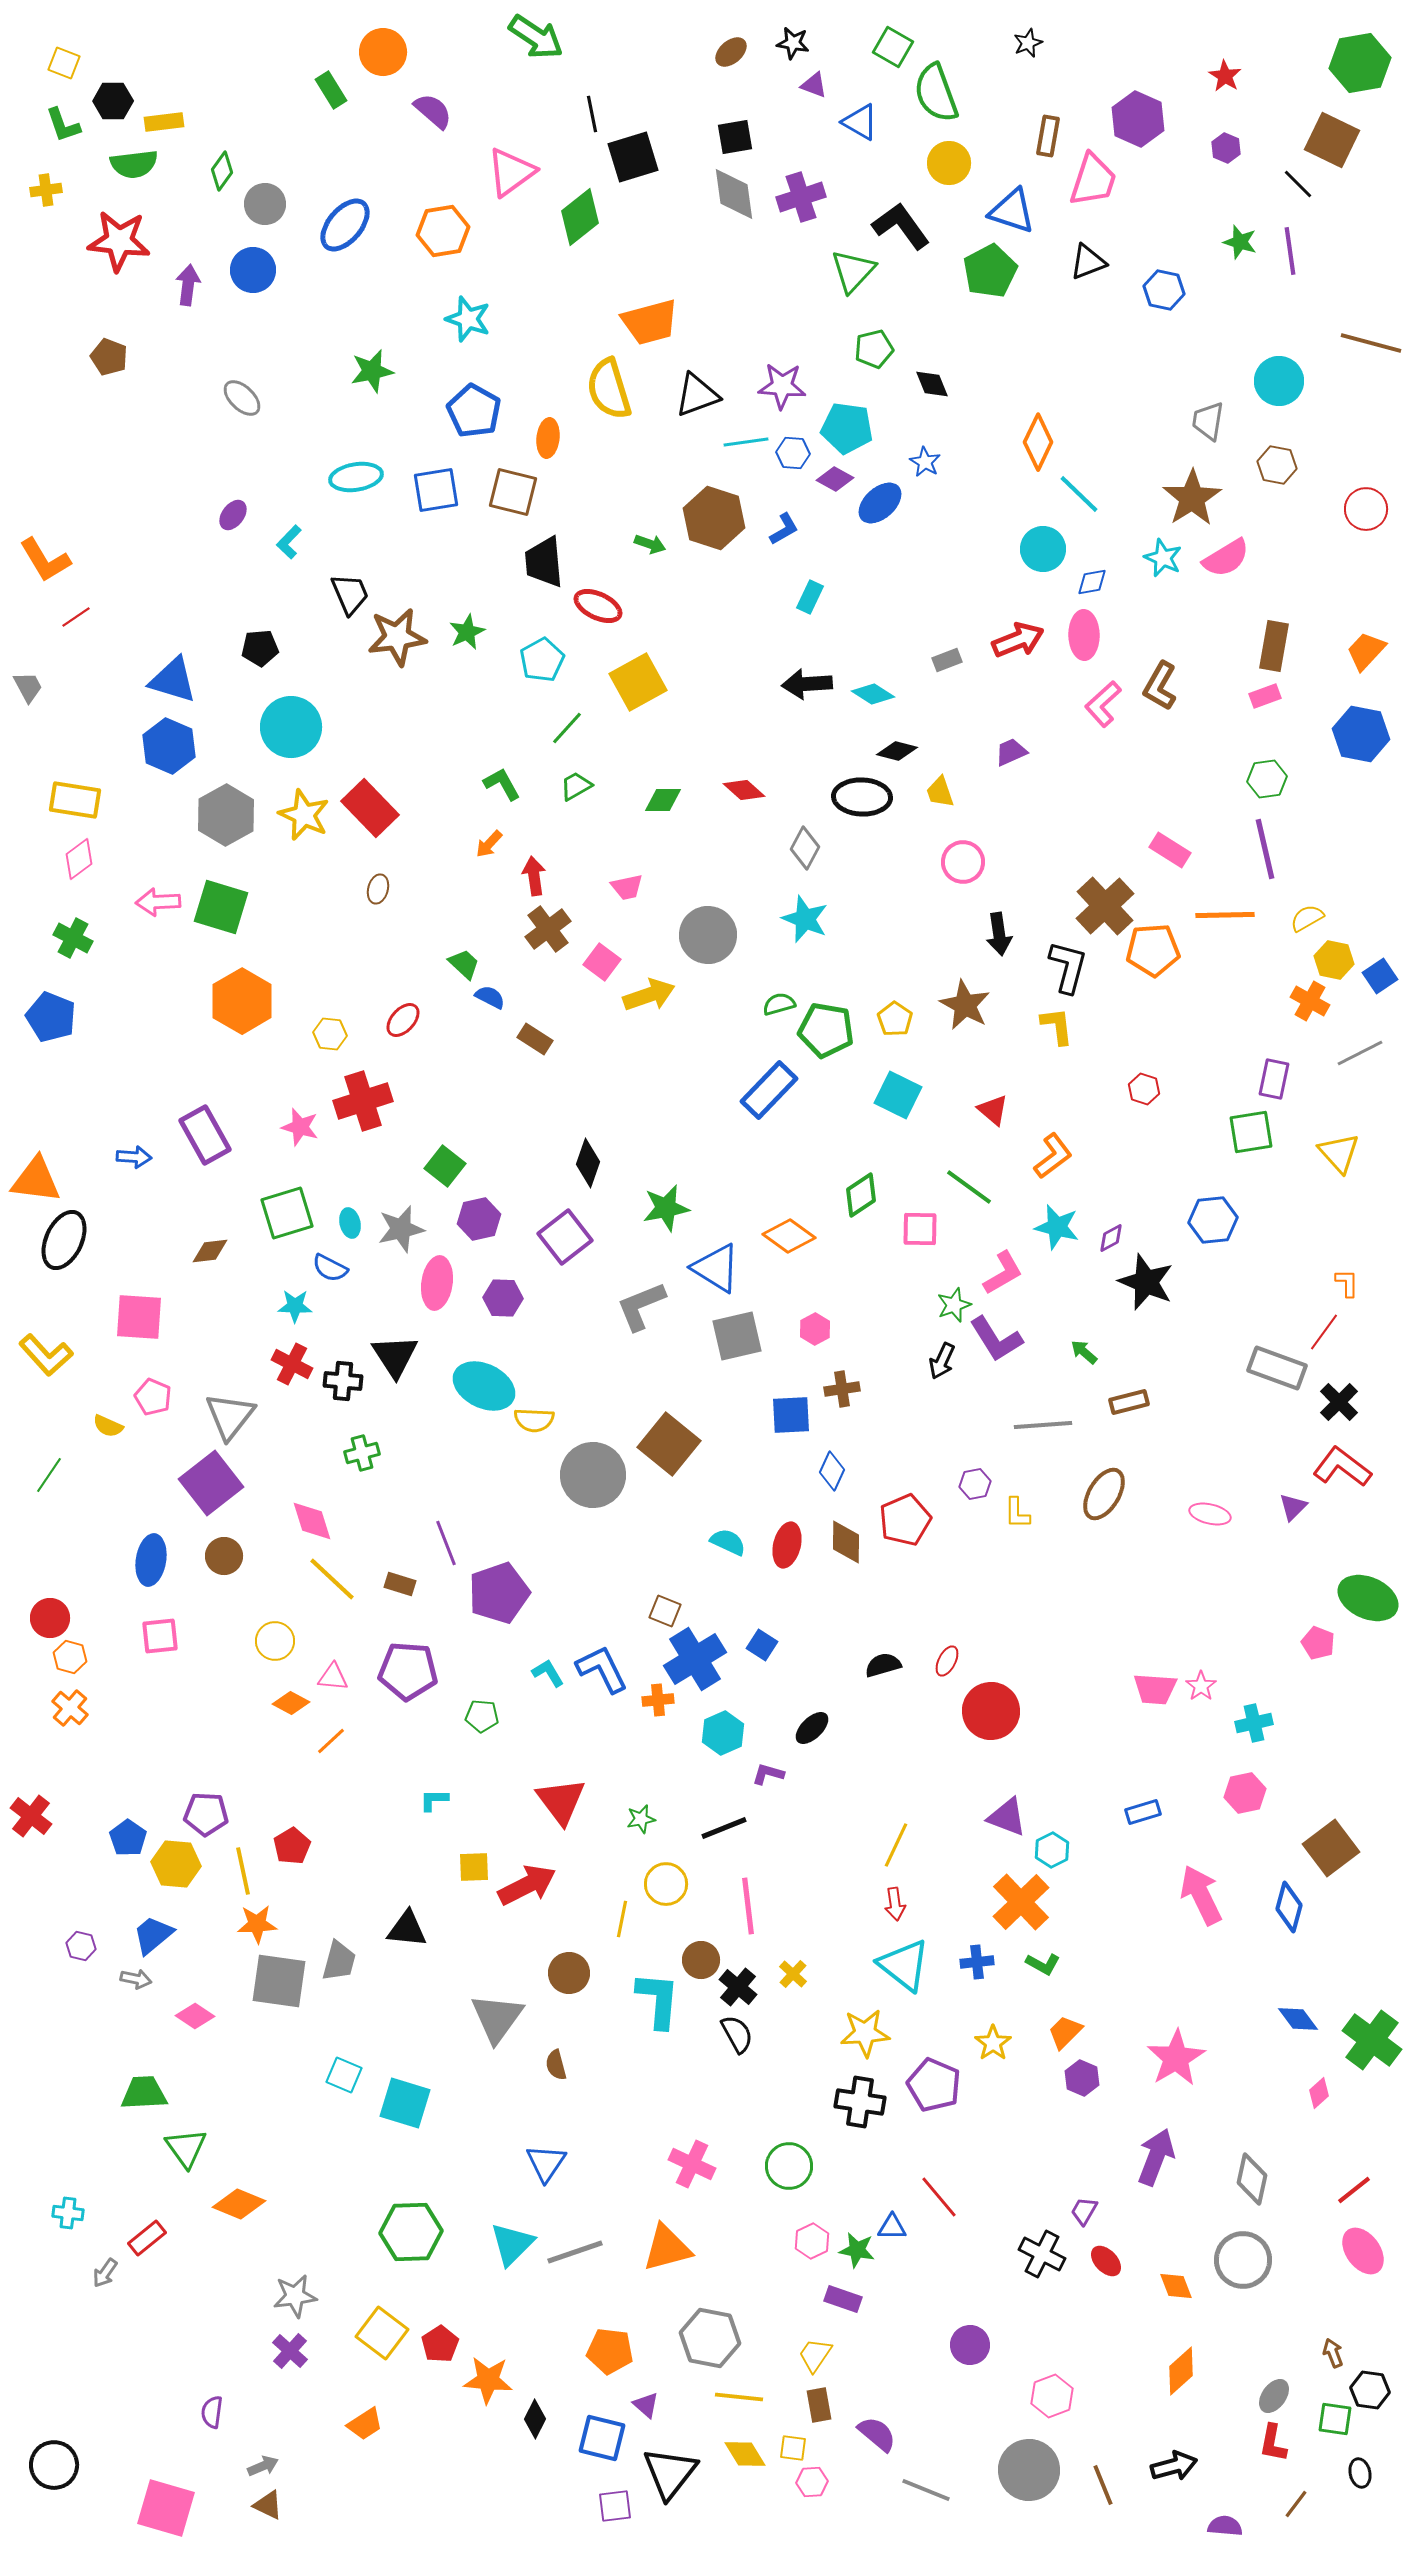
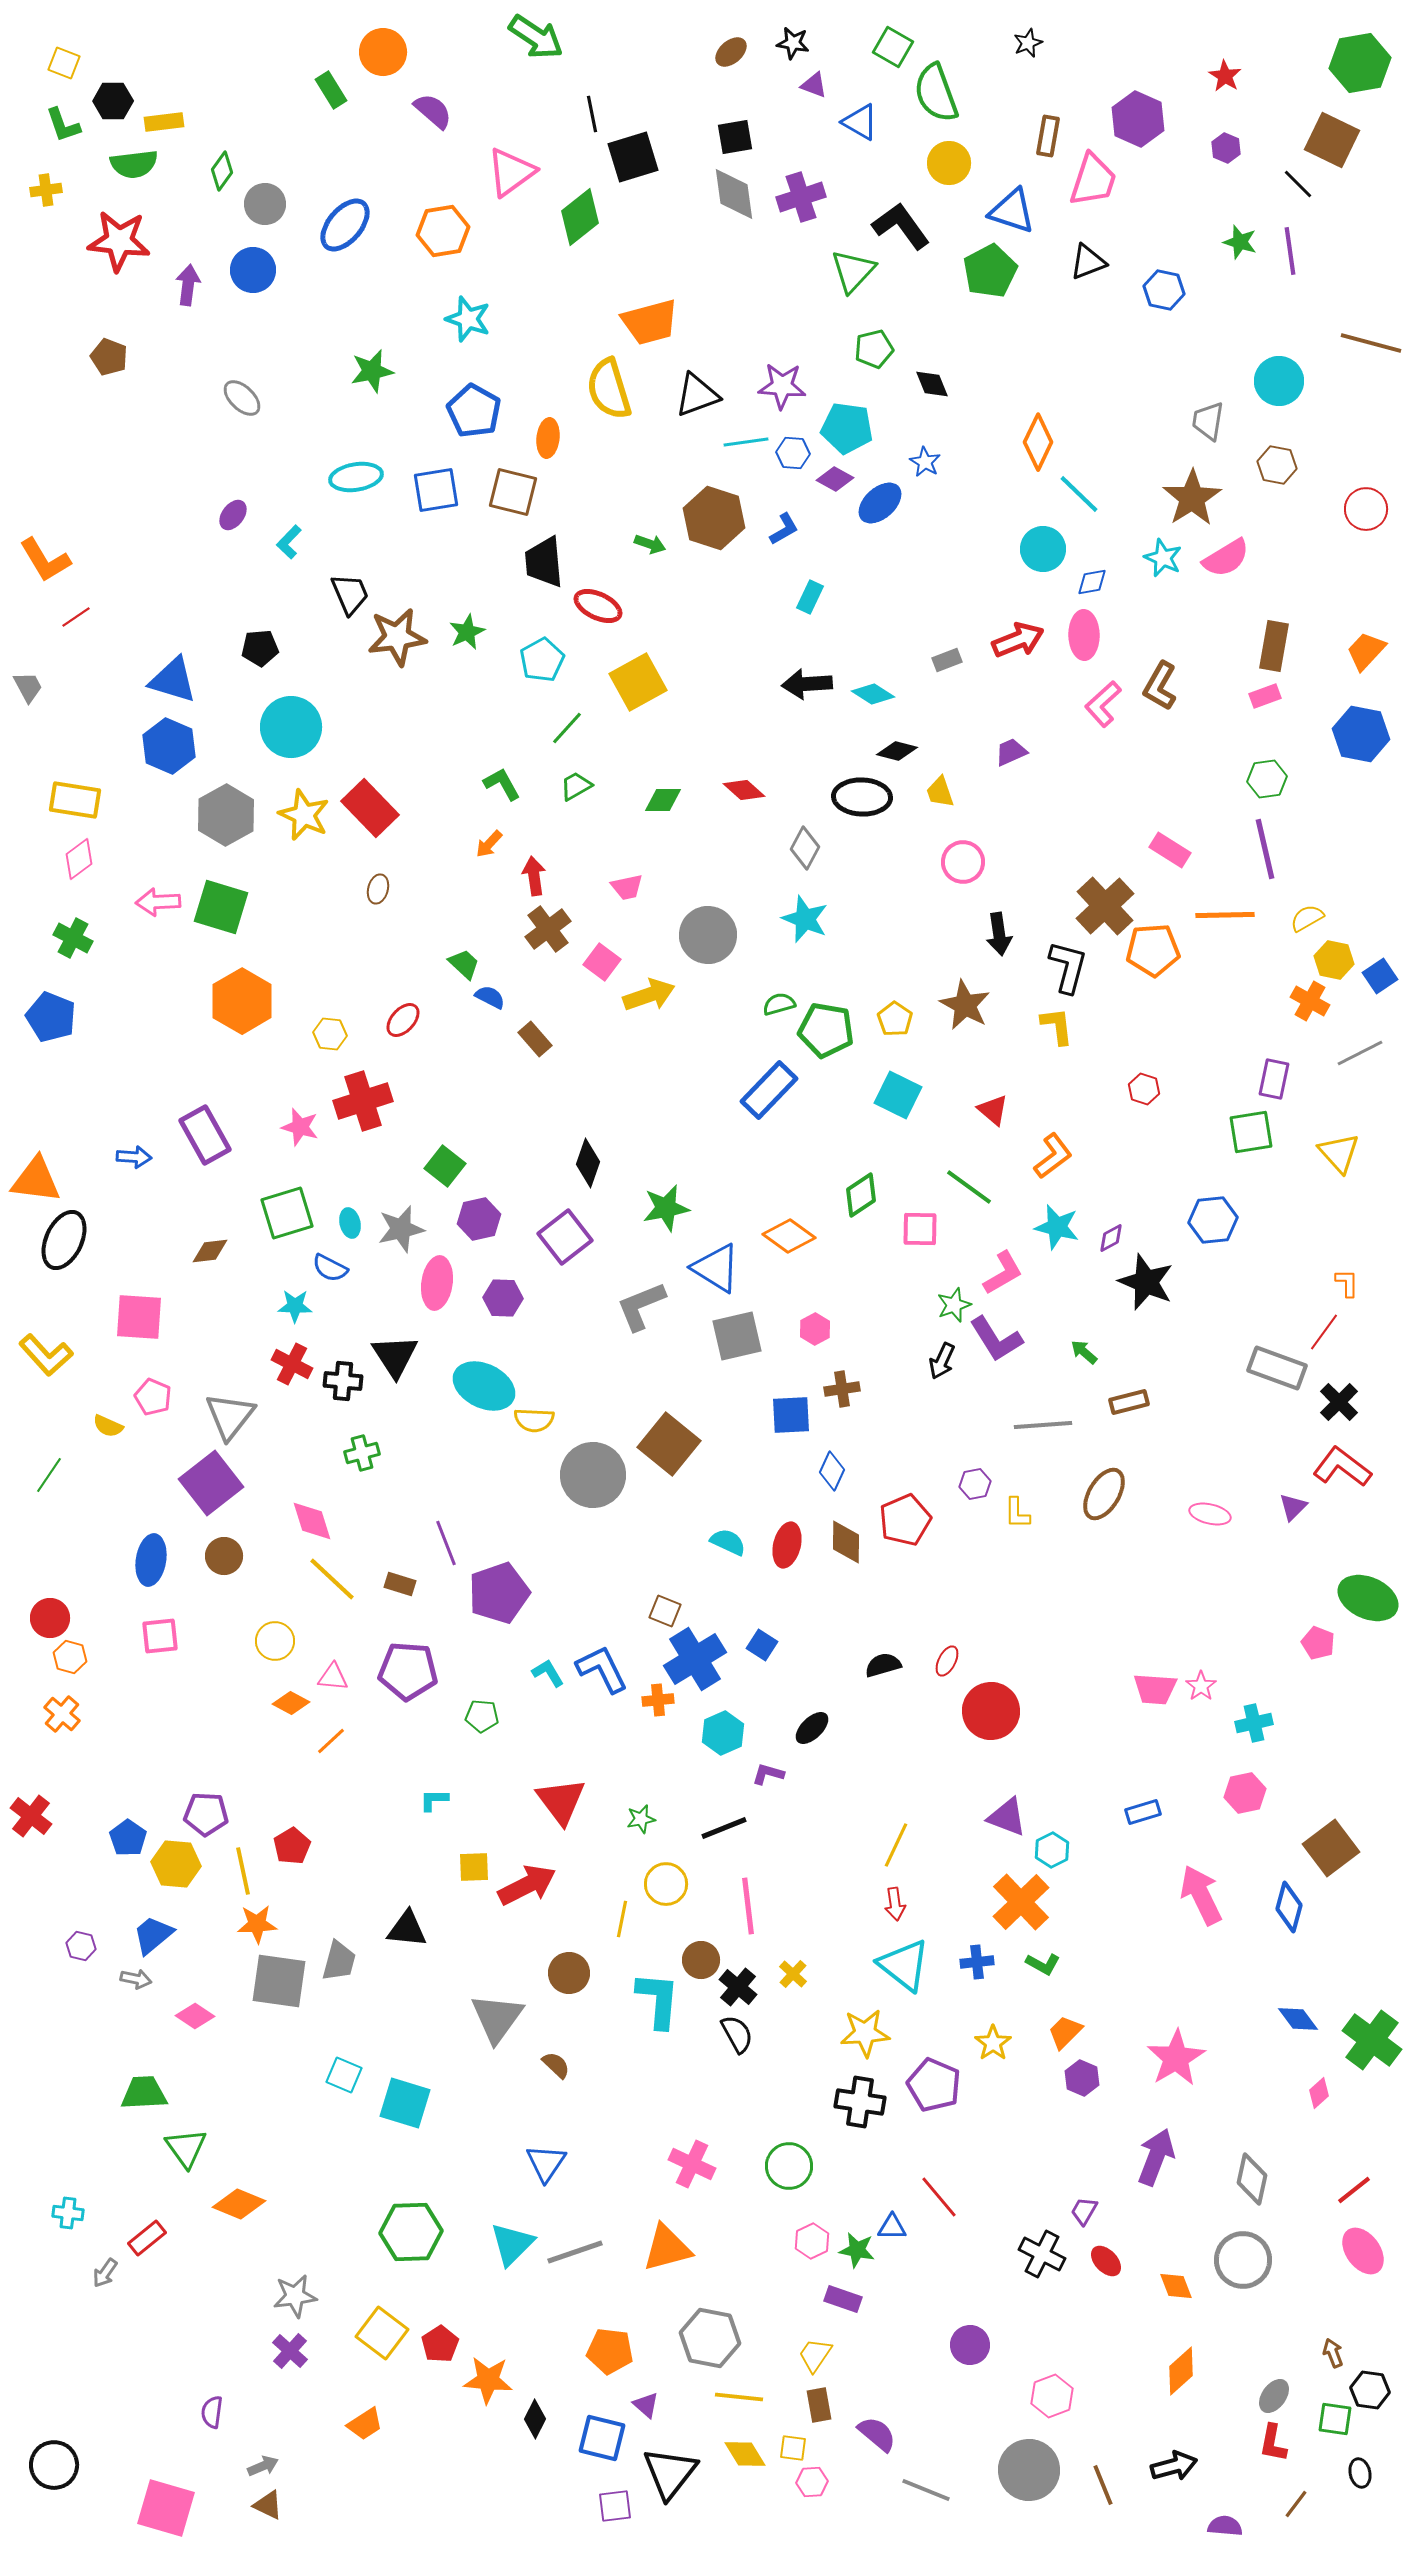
brown rectangle at (535, 1039): rotated 16 degrees clockwise
orange cross at (70, 1708): moved 8 px left, 6 px down
brown semicircle at (556, 2065): rotated 148 degrees clockwise
